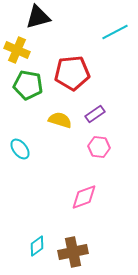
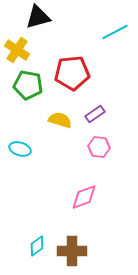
yellow cross: rotated 10 degrees clockwise
cyan ellipse: rotated 35 degrees counterclockwise
brown cross: moved 1 px left, 1 px up; rotated 12 degrees clockwise
